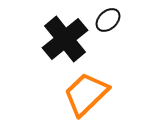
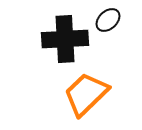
black cross: rotated 36 degrees clockwise
